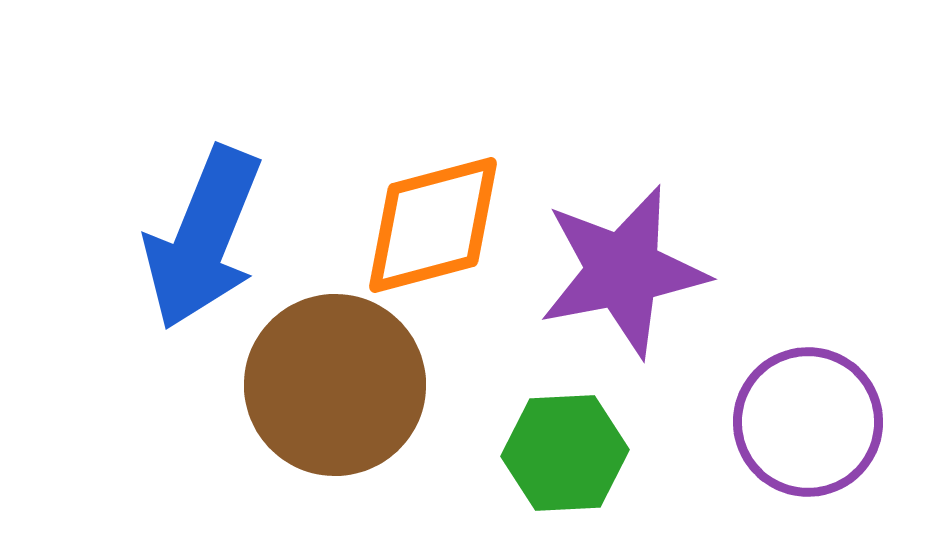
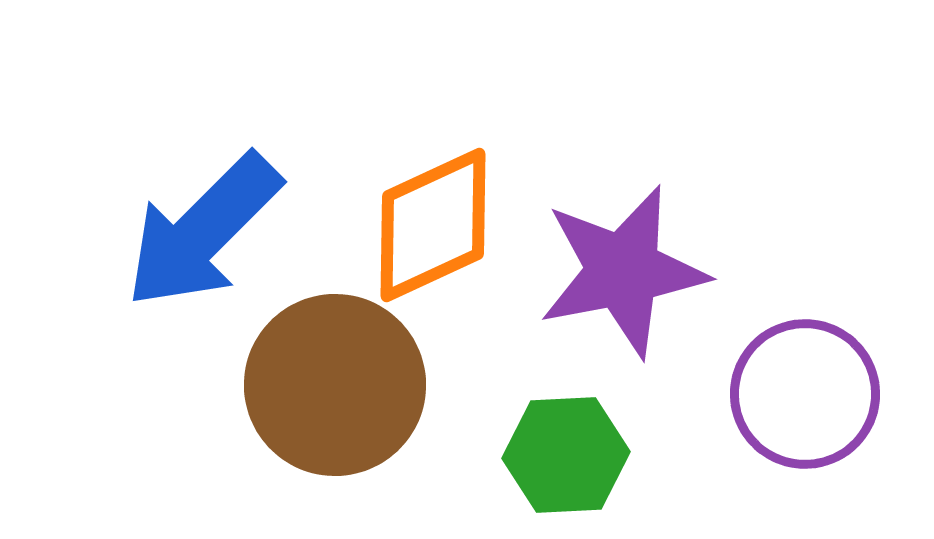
orange diamond: rotated 10 degrees counterclockwise
blue arrow: moved 7 px up; rotated 23 degrees clockwise
purple circle: moved 3 px left, 28 px up
green hexagon: moved 1 px right, 2 px down
